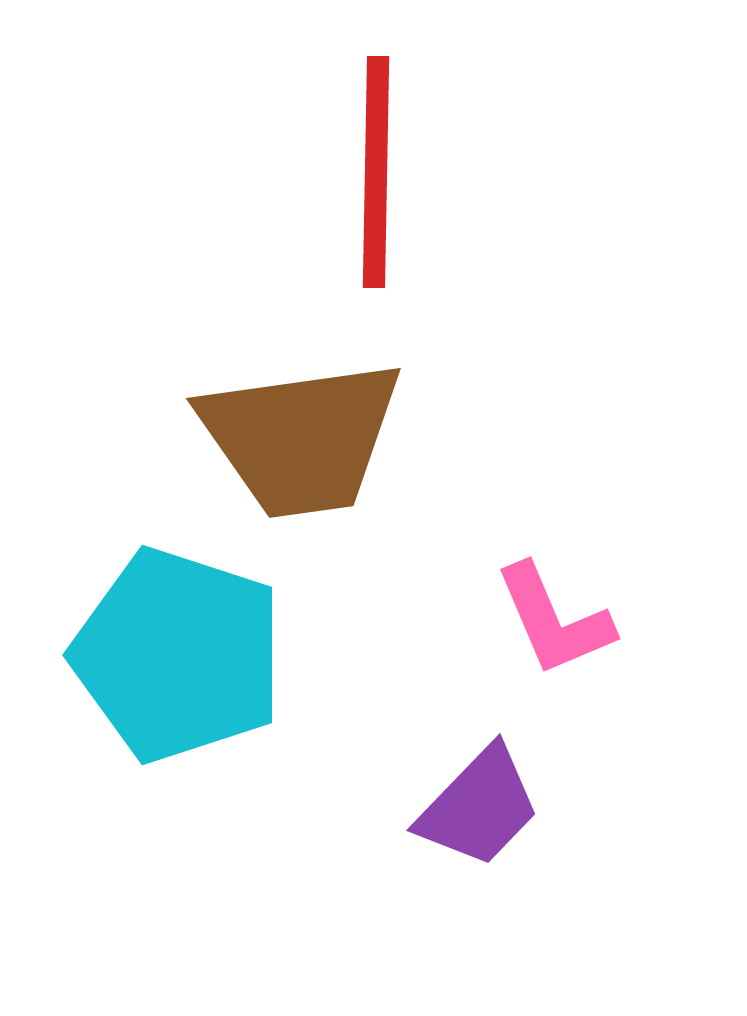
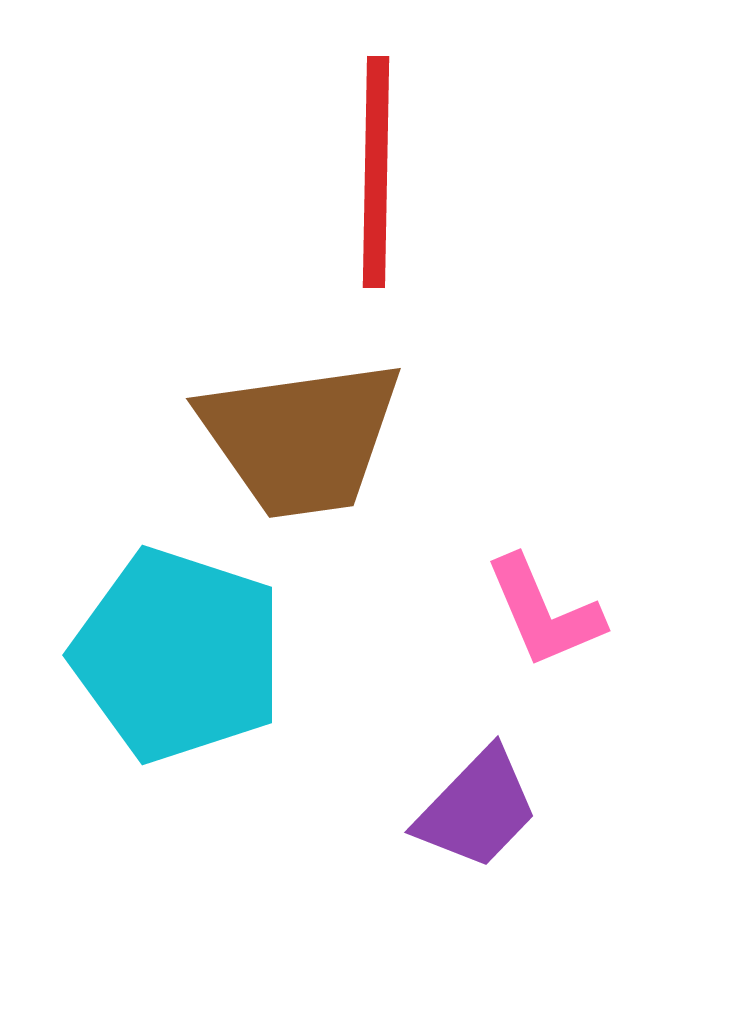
pink L-shape: moved 10 px left, 8 px up
purple trapezoid: moved 2 px left, 2 px down
